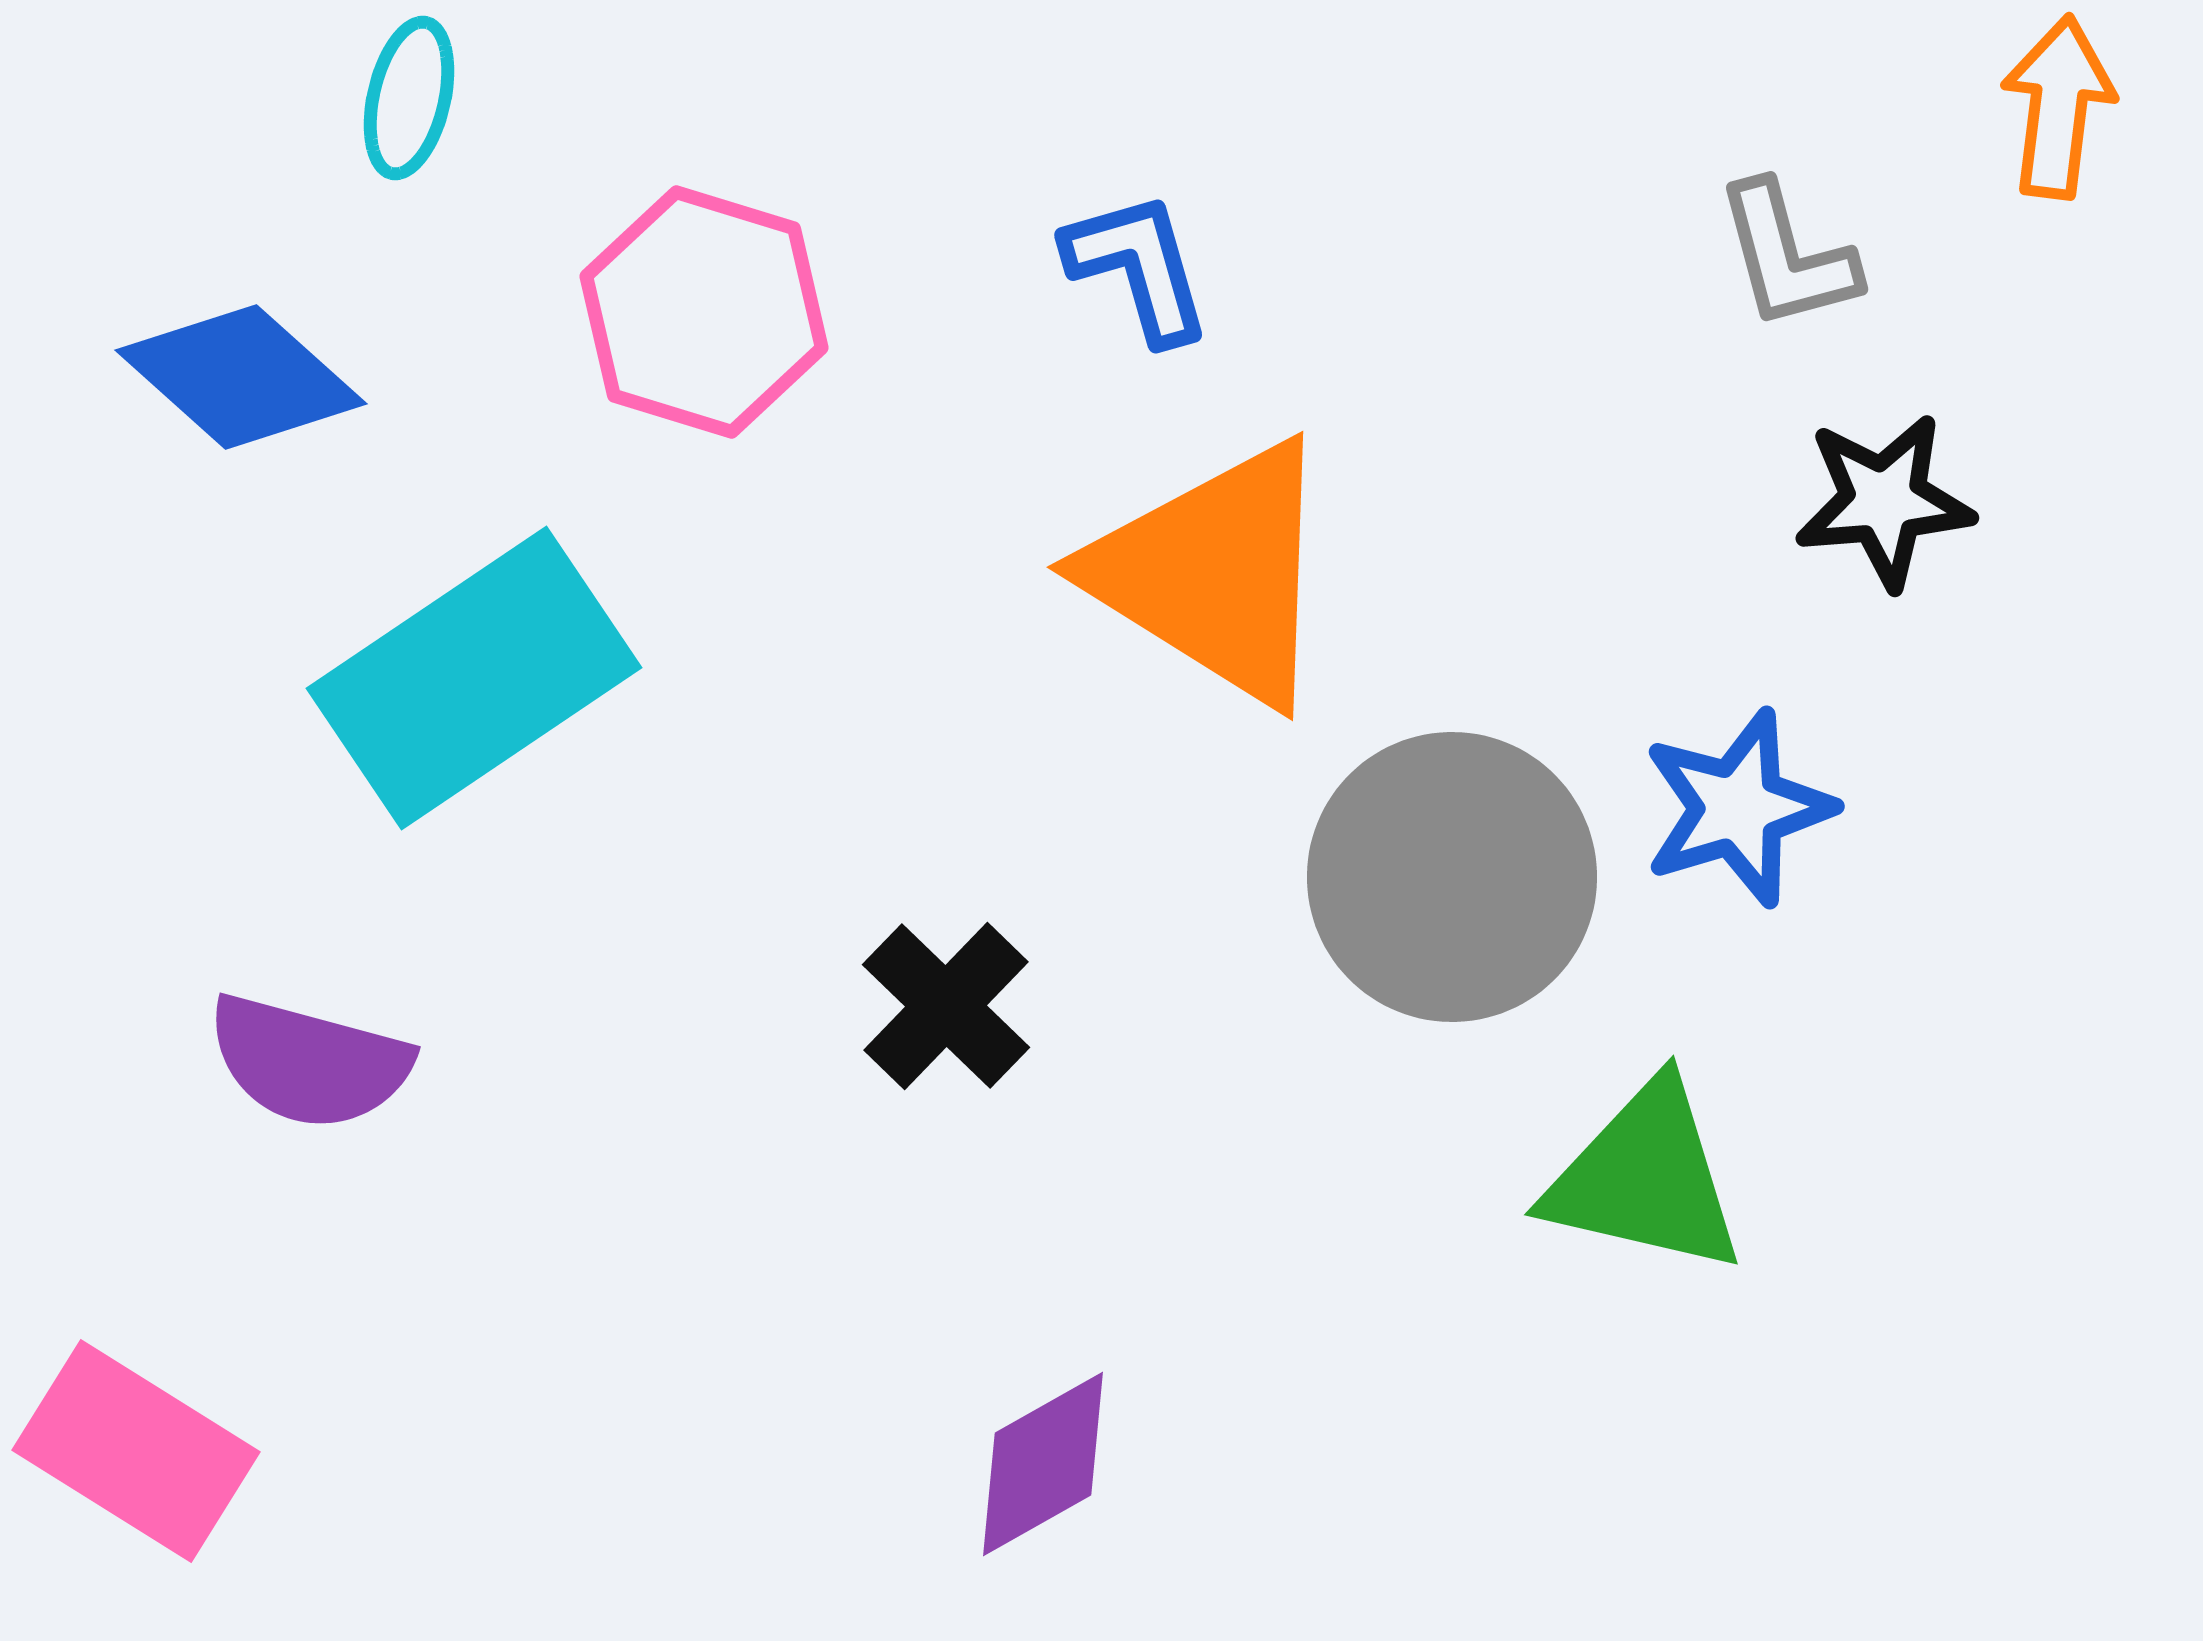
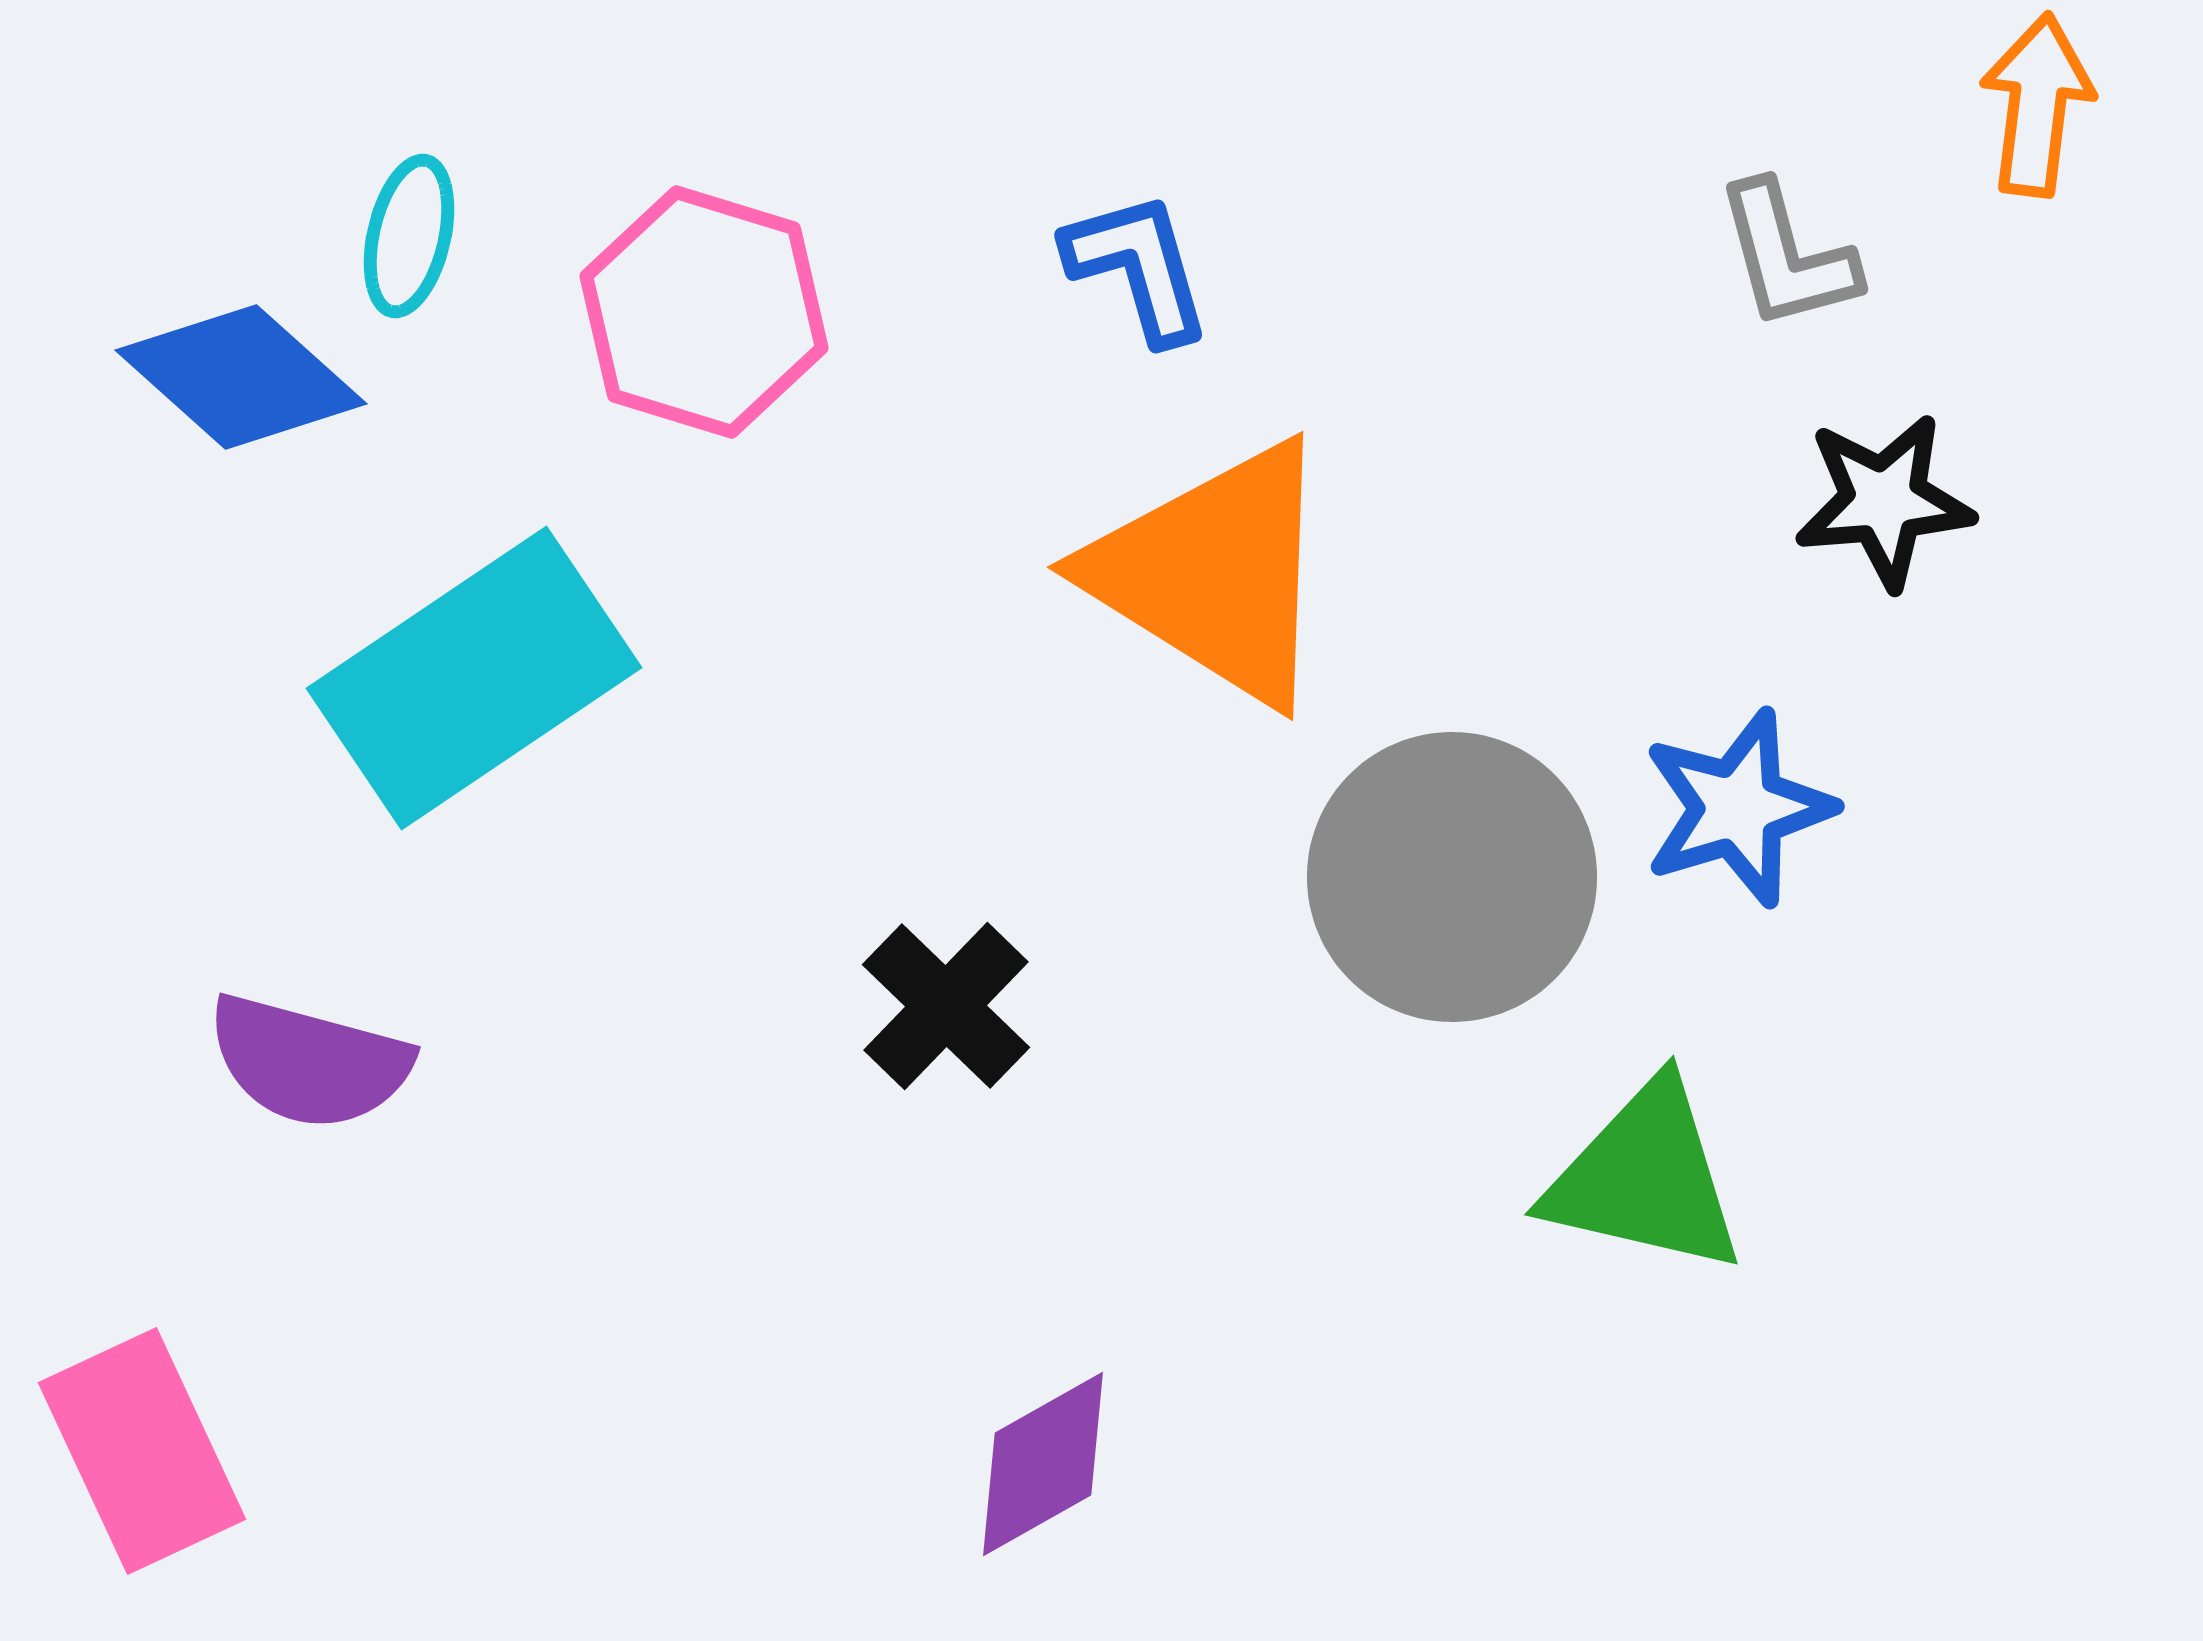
cyan ellipse: moved 138 px down
orange arrow: moved 21 px left, 2 px up
pink rectangle: moved 6 px right; rotated 33 degrees clockwise
